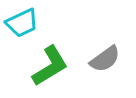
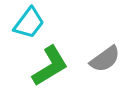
cyan trapezoid: moved 7 px right; rotated 28 degrees counterclockwise
